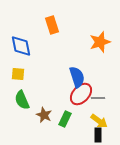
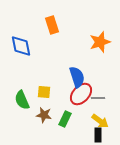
yellow square: moved 26 px right, 18 px down
brown star: rotated 14 degrees counterclockwise
yellow arrow: moved 1 px right
